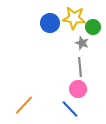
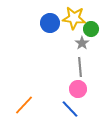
green circle: moved 2 px left, 2 px down
gray star: rotated 16 degrees clockwise
